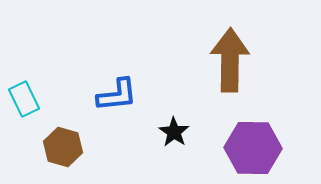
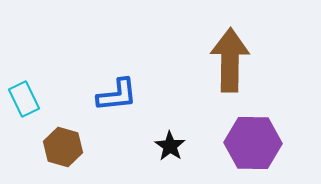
black star: moved 4 px left, 14 px down
purple hexagon: moved 5 px up
